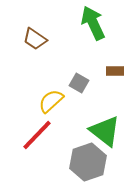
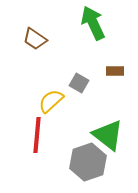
green triangle: moved 3 px right, 4 px down
red line: rotated 39 degrees counterclockwise
